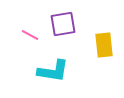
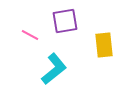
purple square: moved 2 px right, 3 px up
cyan L-shape: moved 1 px right, 2 px up; rotated 48 degrees counterclockwise
